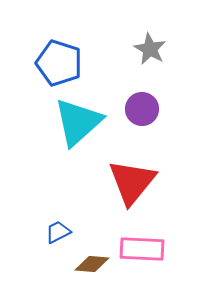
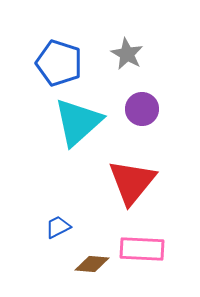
gray star: moved 23 px left, 5 px down
blue trapezoid: moved 5 px up
